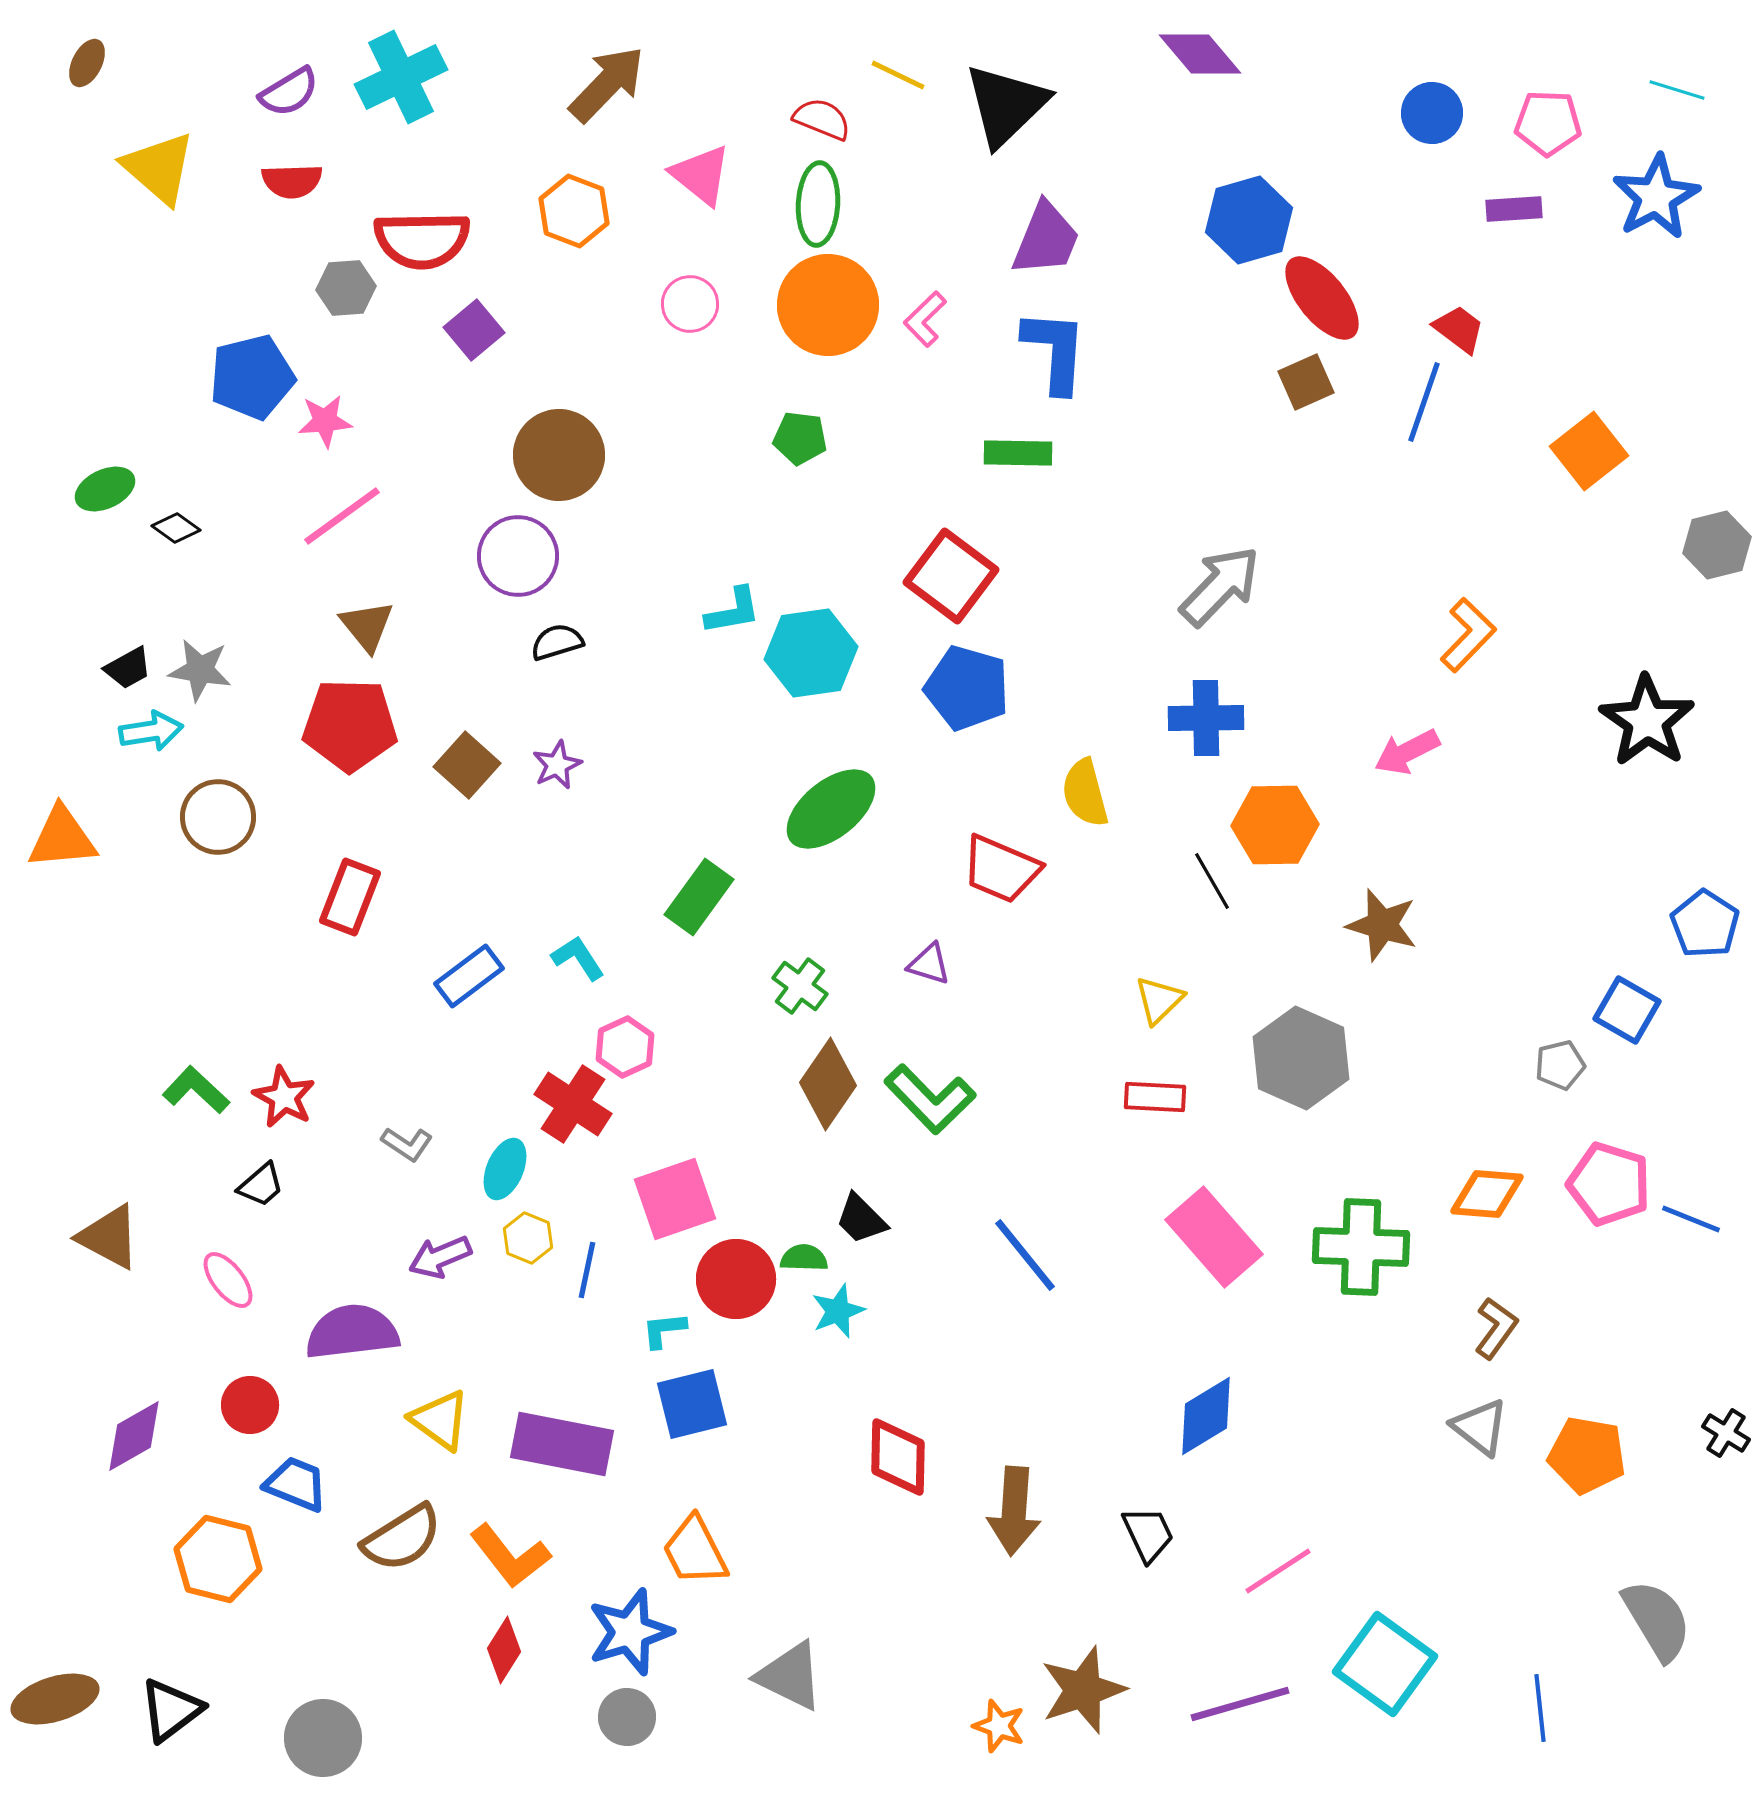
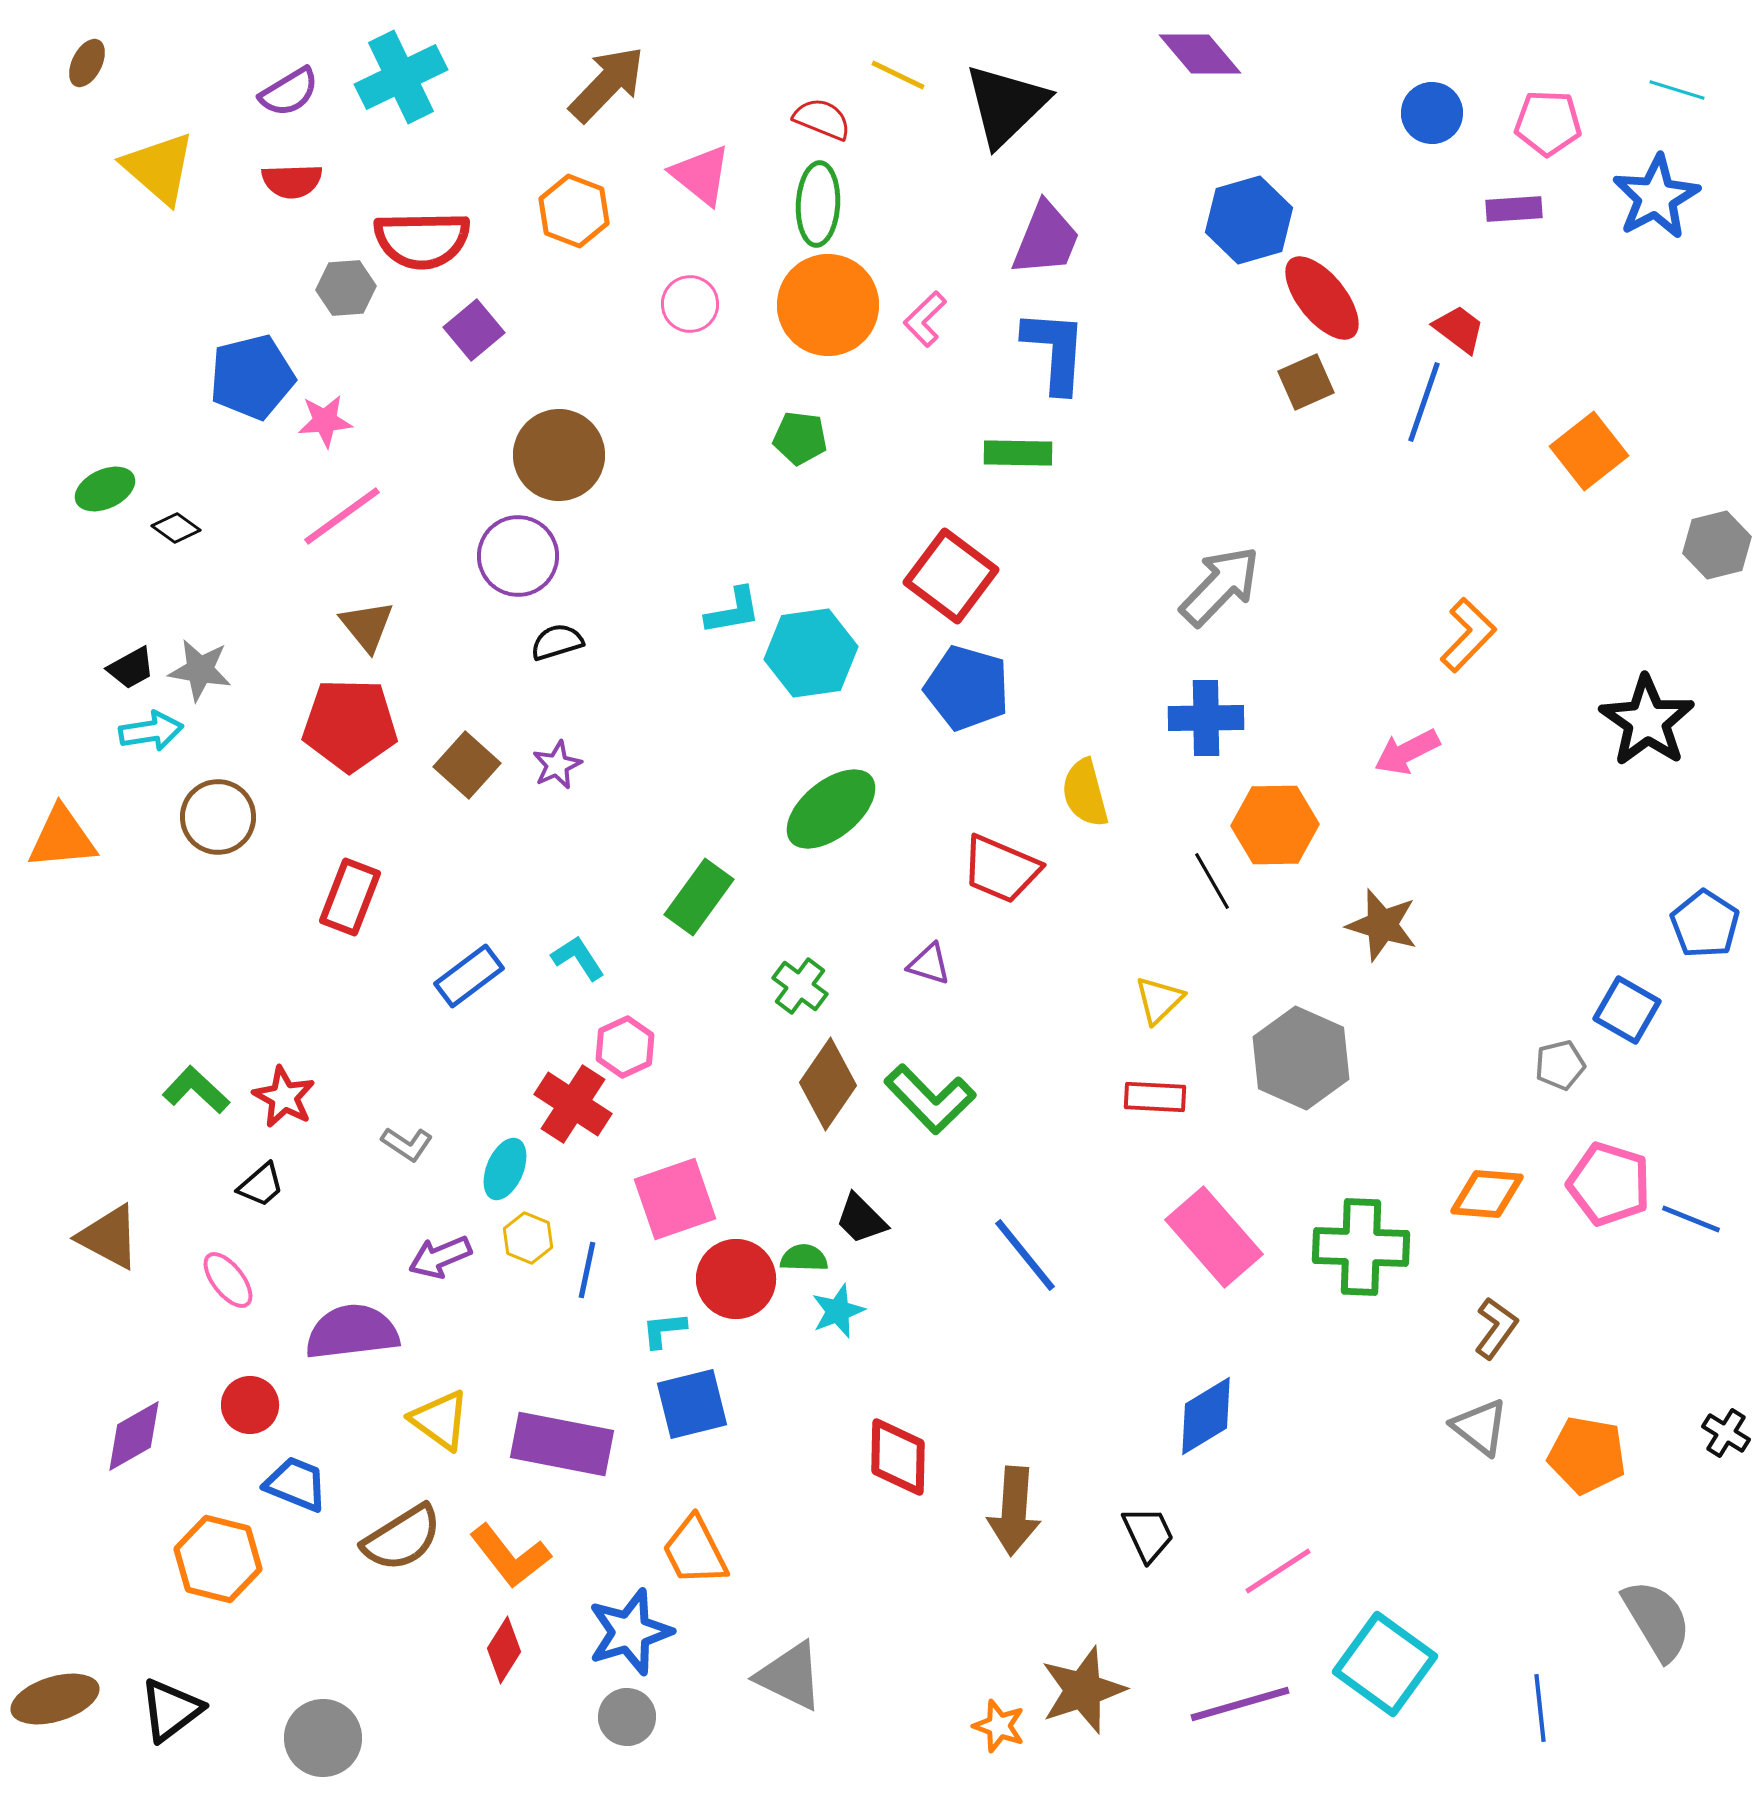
black trapezoid at (128, 668): moved 3 px right
